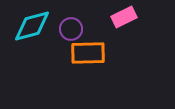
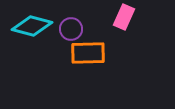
pink rectangle: rotated 40 degrees counterclockwise
cyan diamond: rotated 30 degrees clockwise
